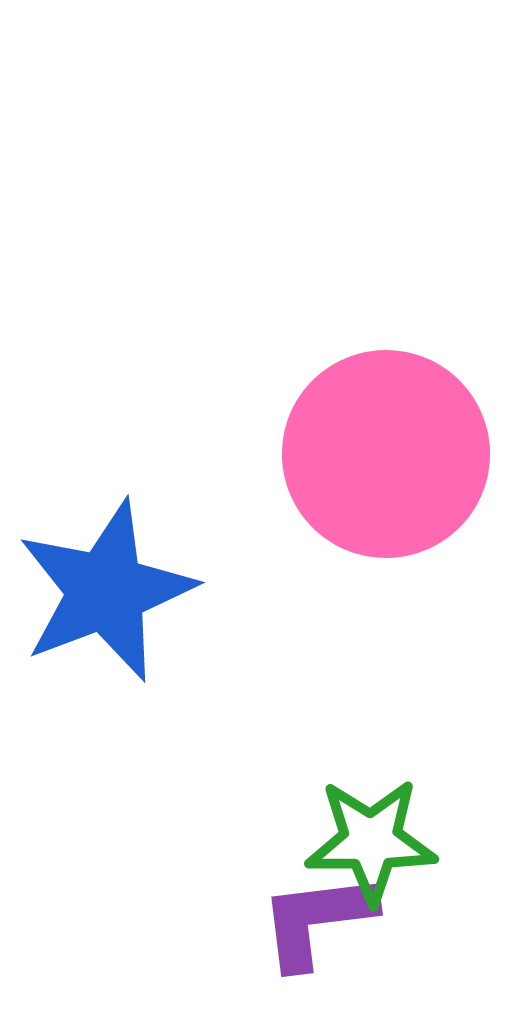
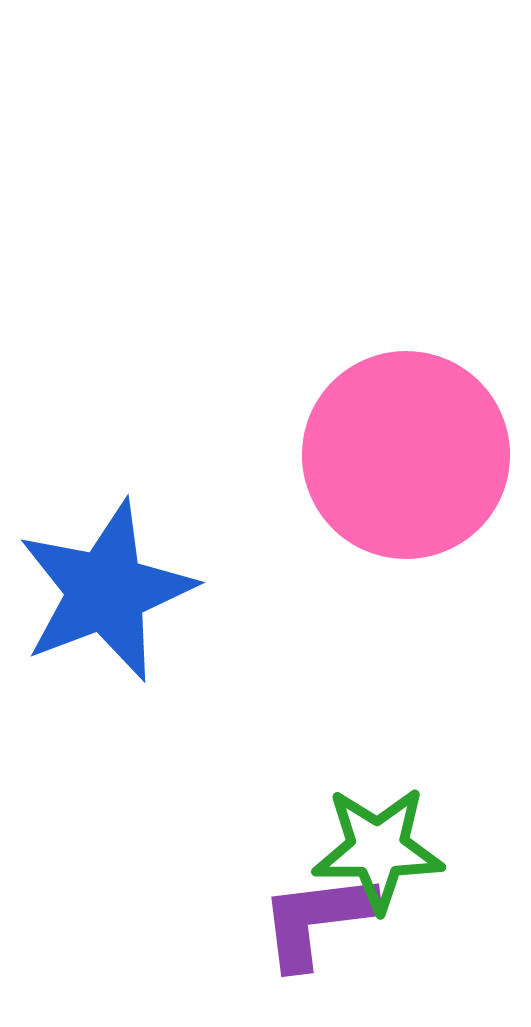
pink circle: moved 20 px right, 1 px down
green star: moved 7 px right, 8 px down
